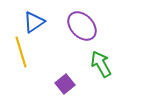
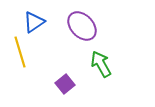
yellow line: moved 1 px left
